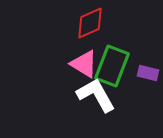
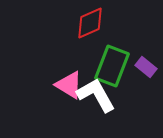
pink triangle: moved 15 px left, 21 px down
purple rectangle: moved 2 px left, 6 px up; rotated 25 degrees clockwise
